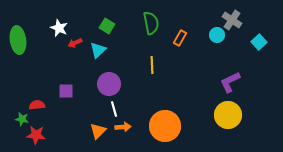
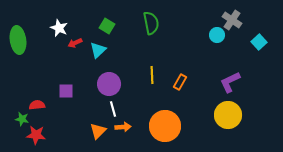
orange rectangle: moved 44 px down
yellow line: moved 10 px down
white line: moved 1 px left
